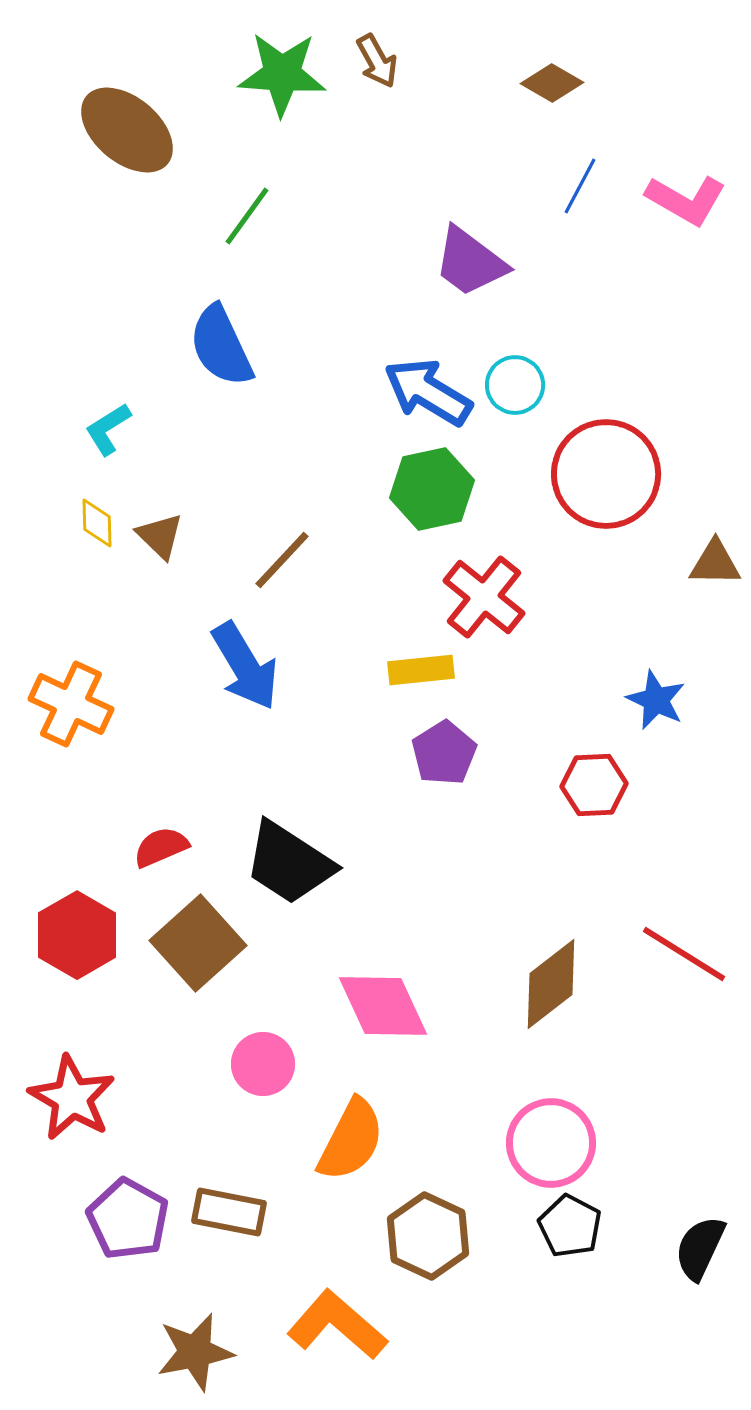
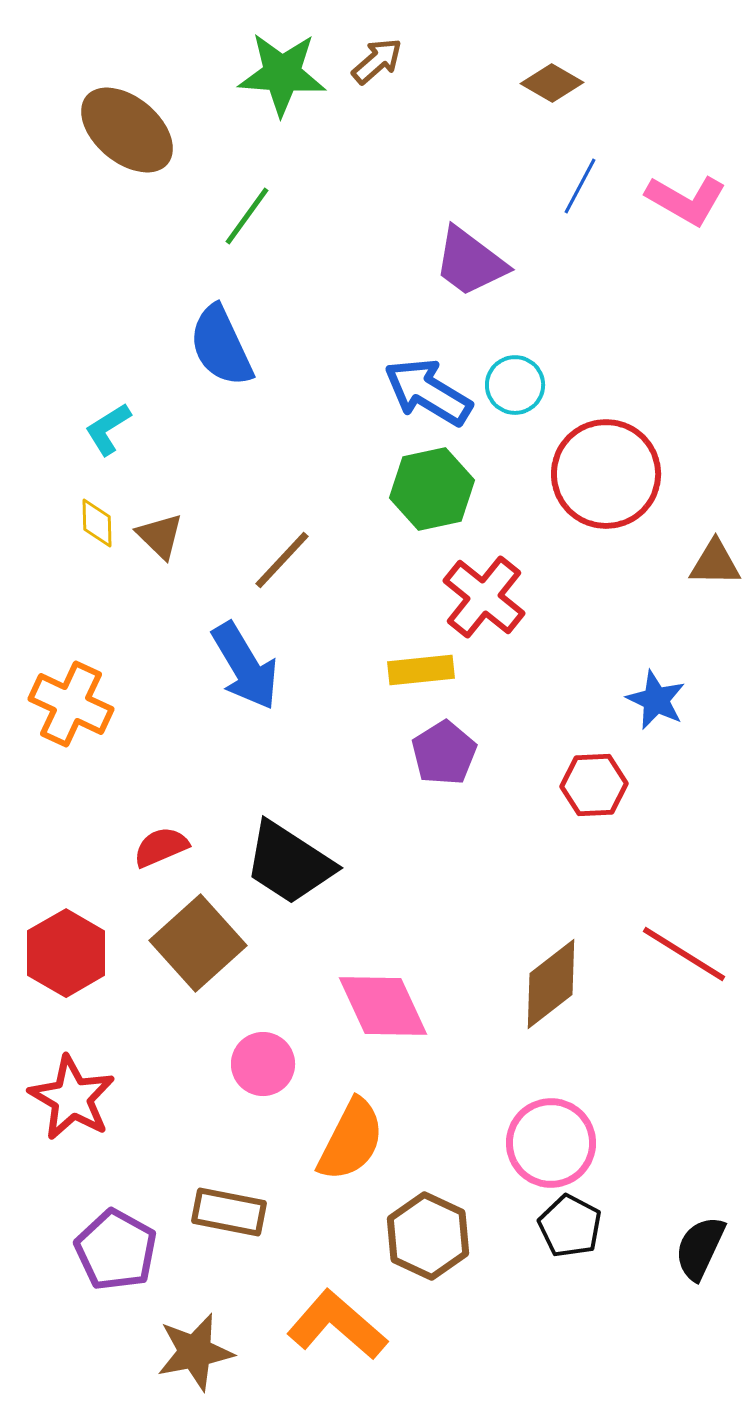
brown arrow at (377, 61): rotated 102 degrees counterclockwise
red hexagon at (77, 935): moved 11 px left, 18 px down
purple pentagon at (128, 1219): moved 12 px left, 31 px down
